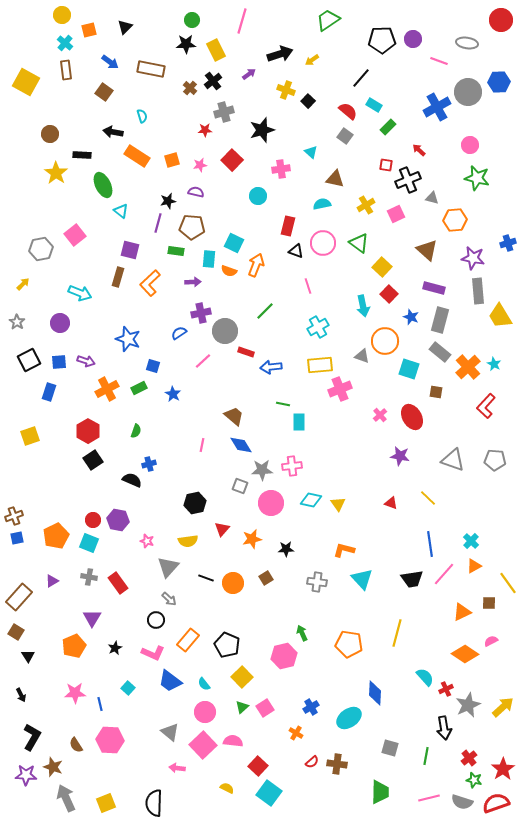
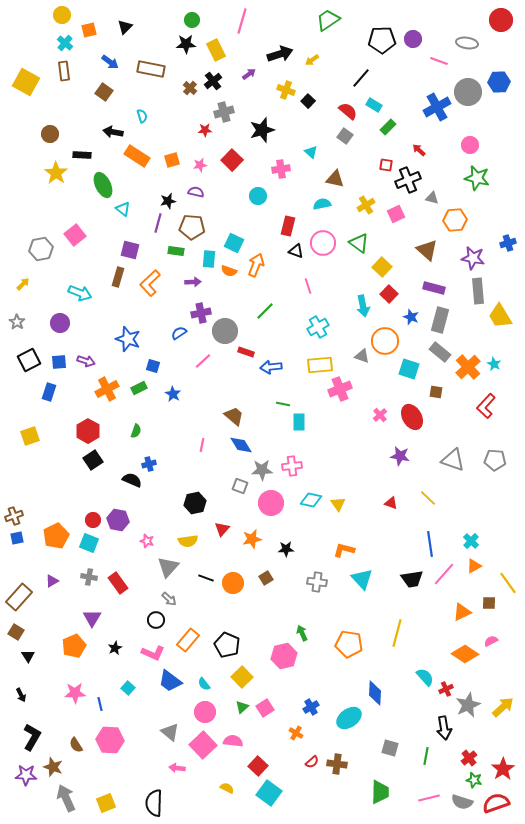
brown rectangle at (66, 70): moved 2 px left, 1 px down
cyan triangle at (121, 211): moved 2 px right, 2 px up
